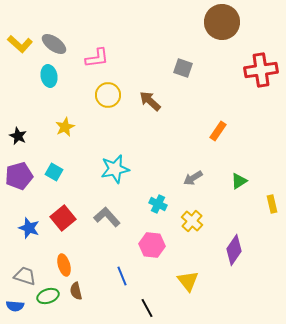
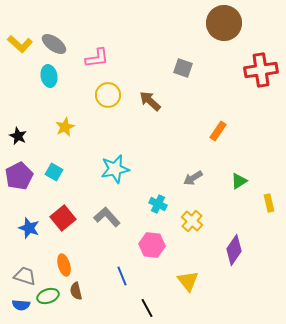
brown circle: moved 2 px right, 1 px down
purple pentagon: rotated 12 degrees counterclockwise
yellow rectangle: moved 3 px left, 1 px up
blue semicircle: moved 6 px right, 1 px up
